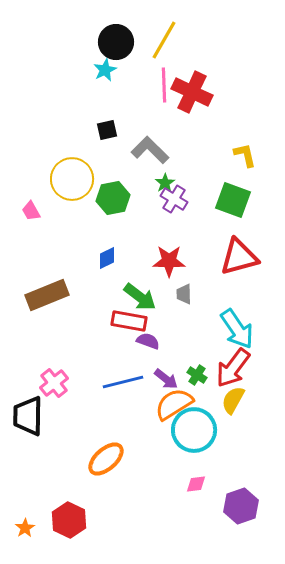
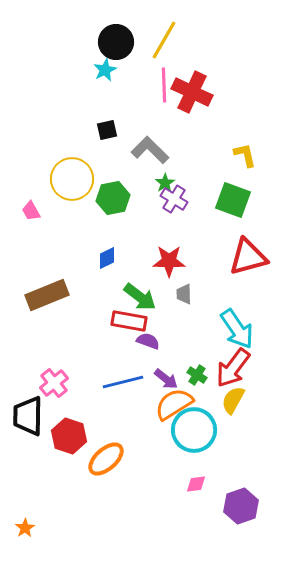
red triangle: moved 9 px right
red hexagon: moved 84 px up; rotated 8 degrees counterclockwise
